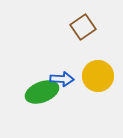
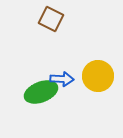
brown square: moved 32 px left, 8 px up; rotated 30 degrees counterclockwise
green ellipse: moved 1 px left
